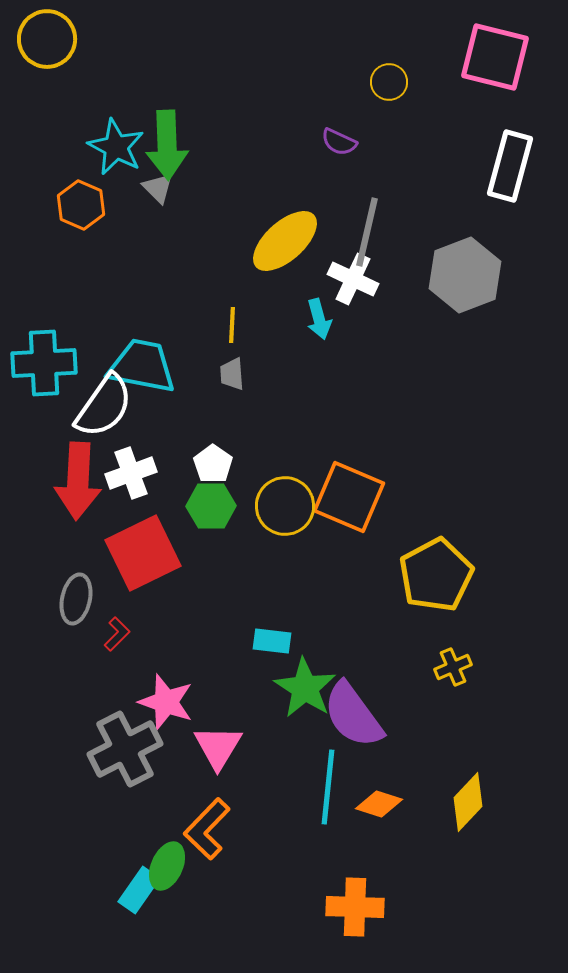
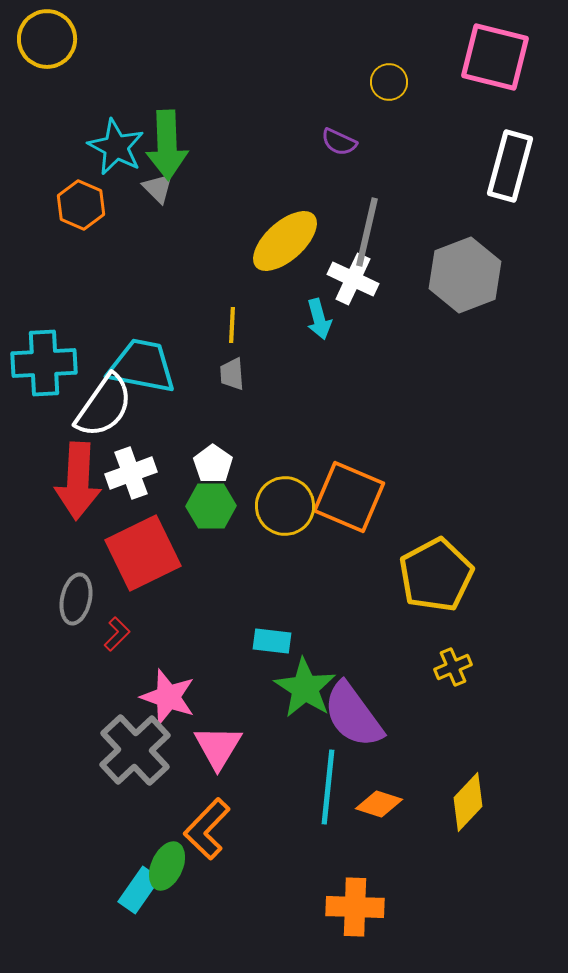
pink star at (166, 702): moved 2 px right, 5 px up
gray cross at (125, 749): moved 10 px right, 1 px down; rotated 16 degrees counterclockwise
